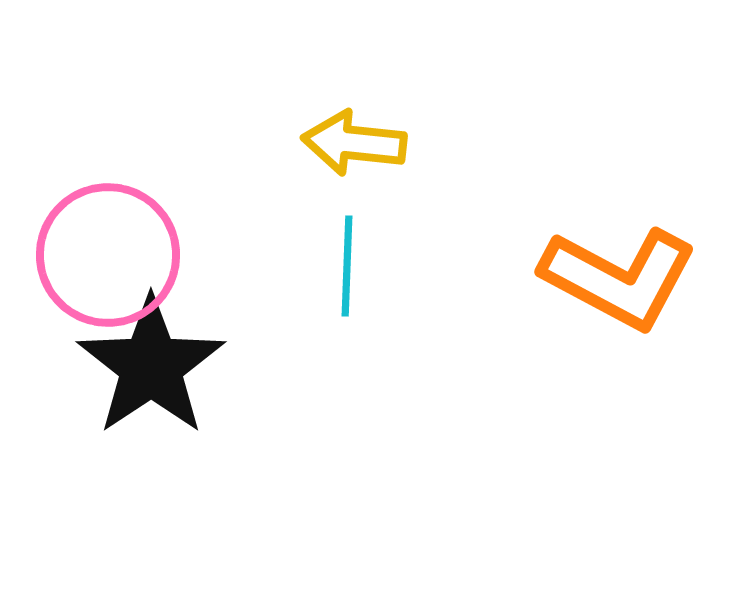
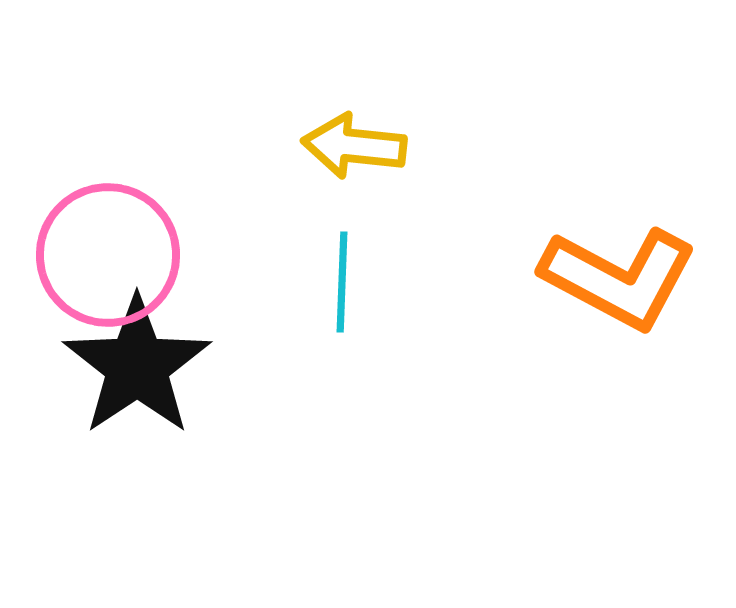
yellow arrow: moved 3 px down
cyan line: moved 5 px left, 16 px down
black star: moved 14 px left
